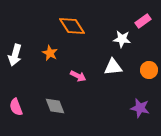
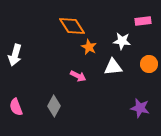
pink rectangle: rotated 28 degrees clockwise
white star: moved 2 px down
orange star: moved 39 px right, 6 px up
orange circle: moved 6 px up
gray diamond: moved 1 px left; rotated 50 degrees clockwise
